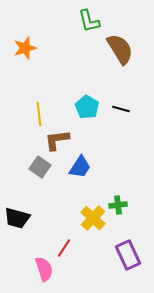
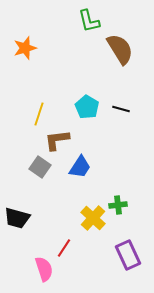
yellow line: rotated 25 degrees clockwise
